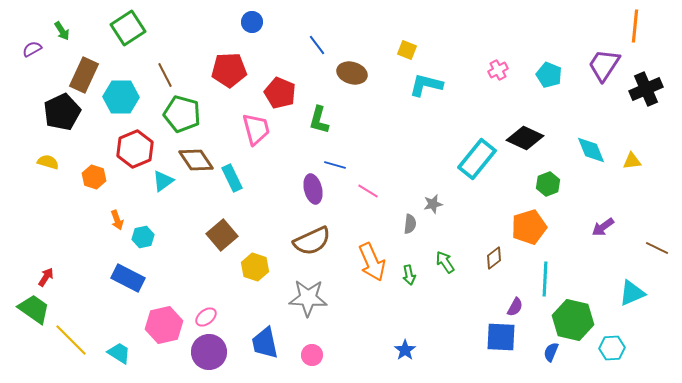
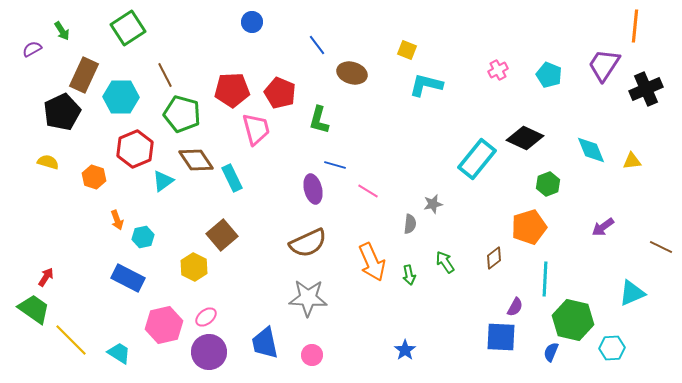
red pentagon at (229, 70): moved 3 px right, 20 px down
brown semicircle at (312, 241): moved 4 px left, 2 px down
brown line at (657, 248): moved 4 px right, 1 px up
yellow hexagon at (255, 267): moved 61 px left; rotated 8 degrees clockwise
